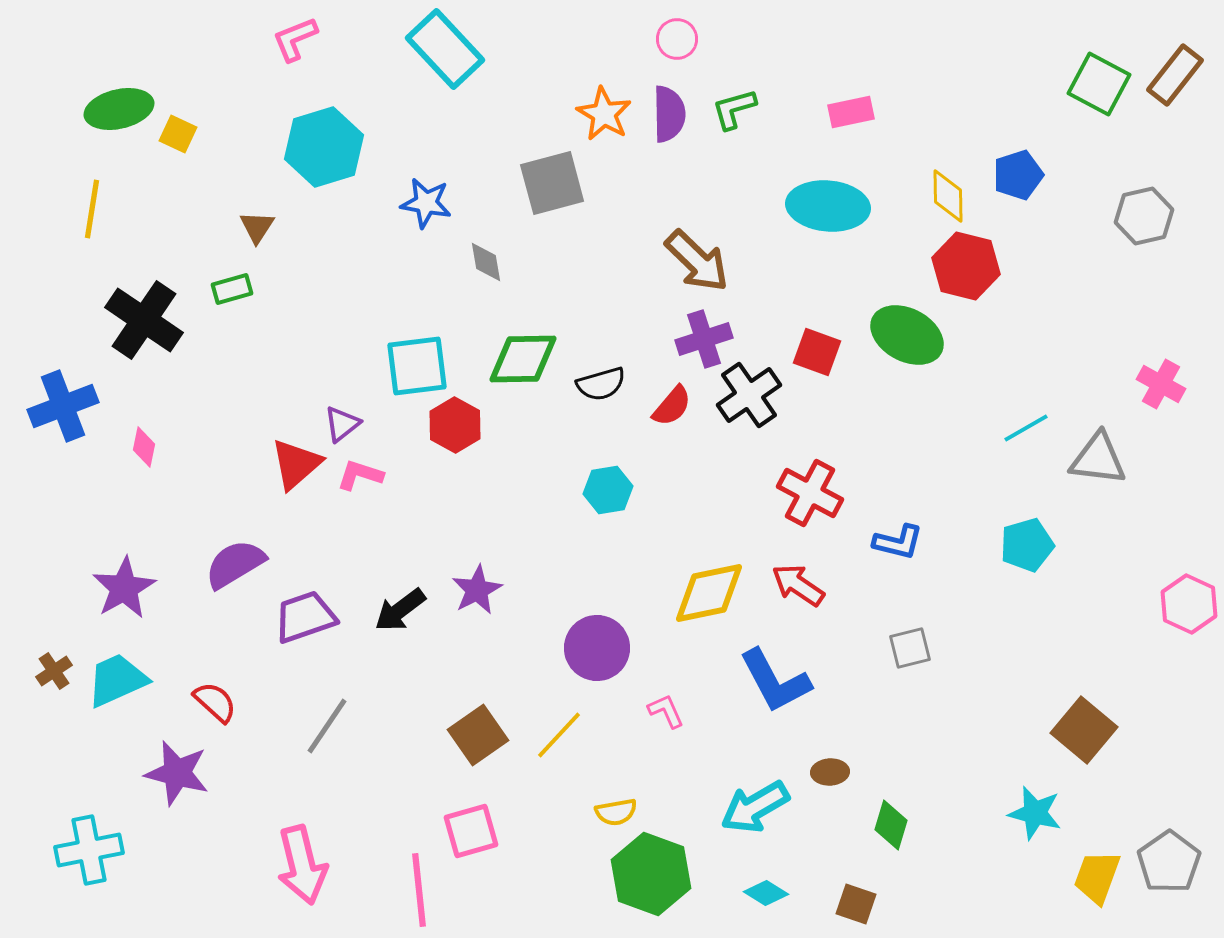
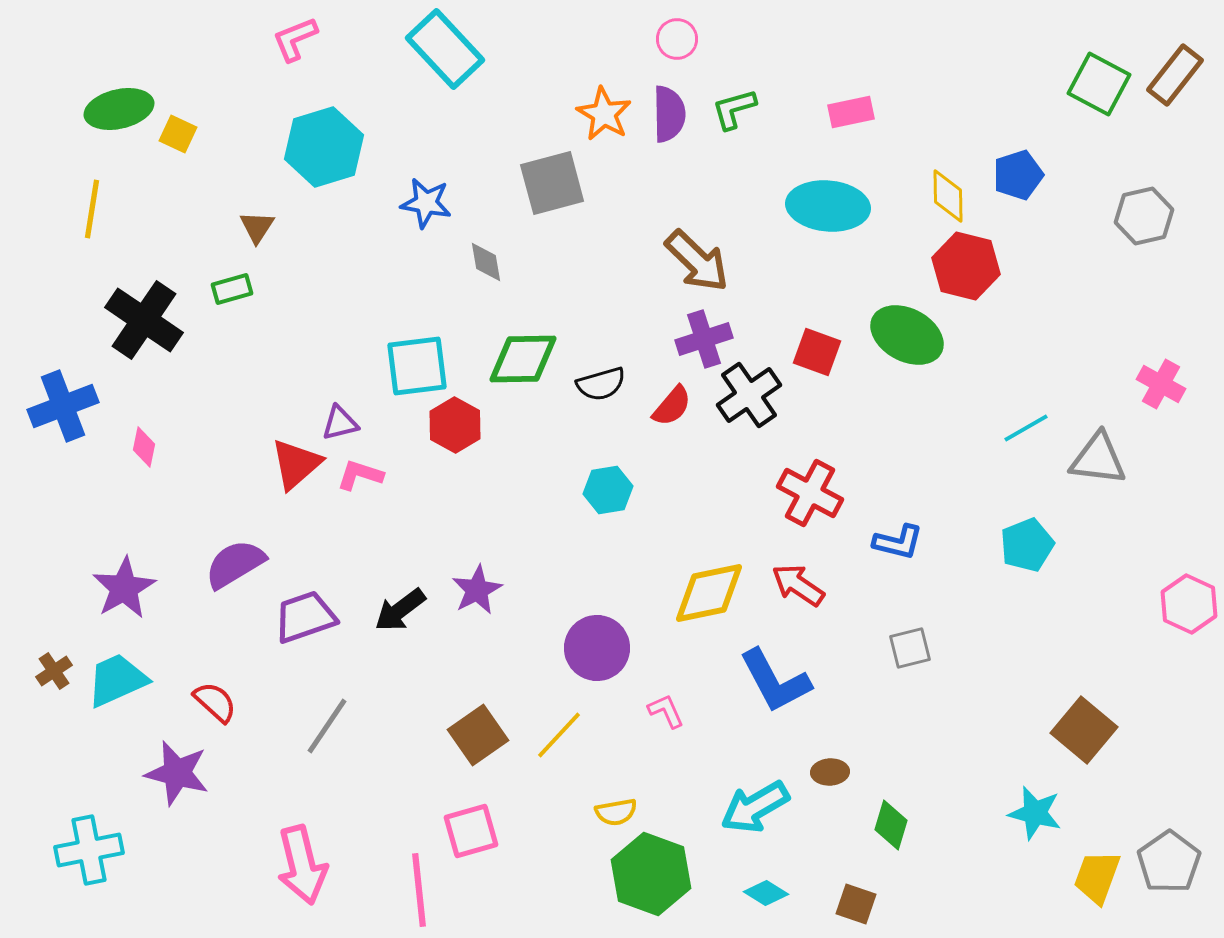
purple triangle at (342, 424): moved 2 px left, 1 px up; rotated 24 degrees clockwise
cyan pentagon at (1027, 545): rotated 6 degrees counterclockwise
